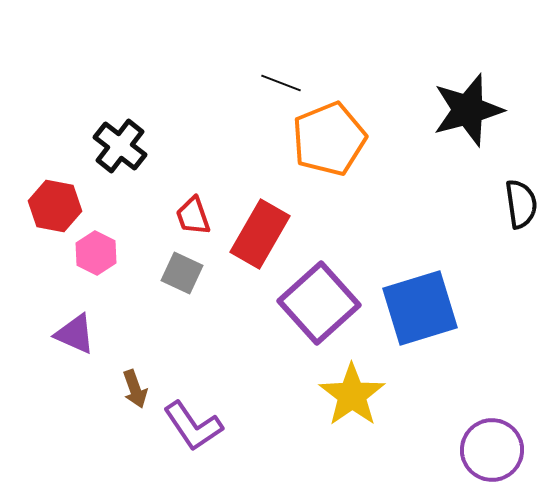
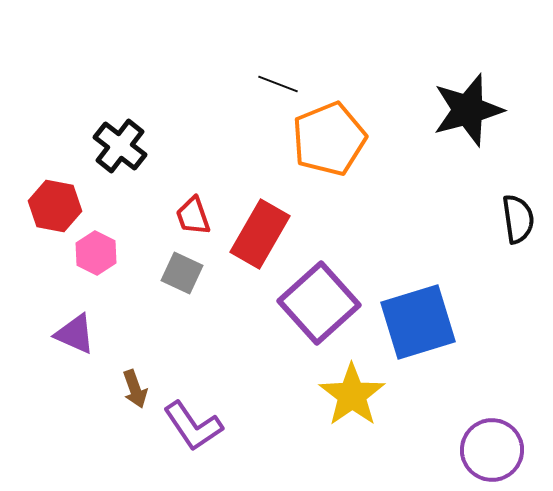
black line: moved 3 px left, 1 px down
black semicircle: moved 3 px left, 15 px down
blue square: moved 2 px left, 14 px down
